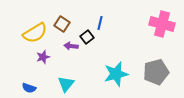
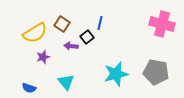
gray pentagon: rotated 25 degrees clockwise
cyan triangle: moved 2 px up; rotated 18 degrees counterclockwise
